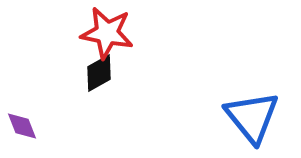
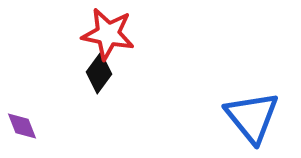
red star: moved 1 px right, 1 px down
black diamond: rotated 24 degrees counterclockwise
